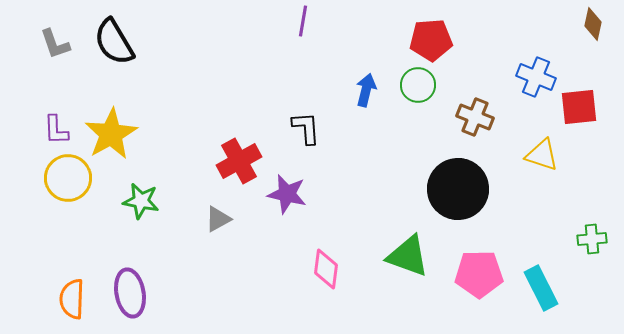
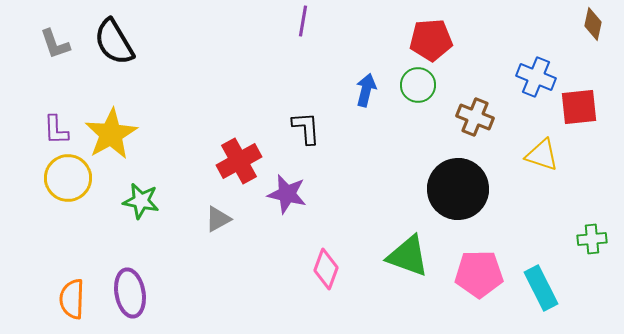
pink diamond: rotated 12 degrees clockwise
